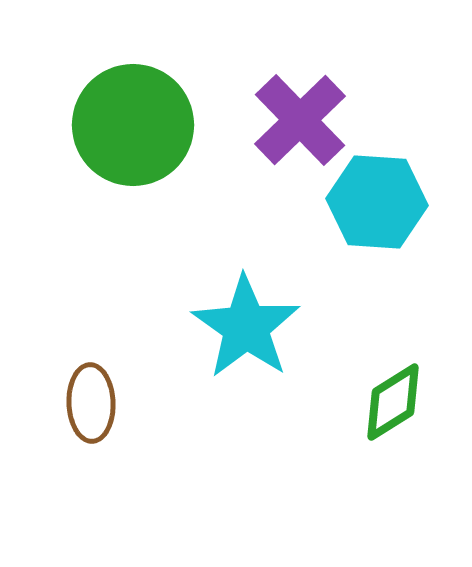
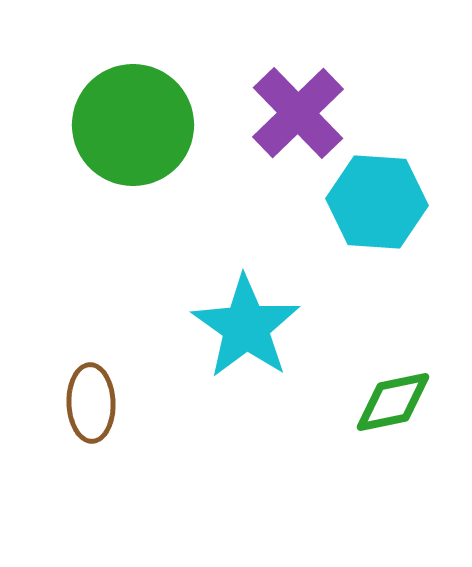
purple cross: moved 2 px left, 7 px up
green diamond: rotated 20 degrees clockwise
